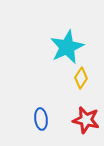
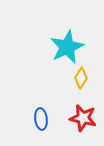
red star: moved 3 px left, 2 px up
